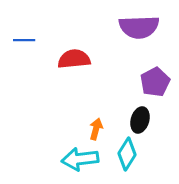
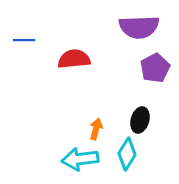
purple pentagon: moved 14 px up
